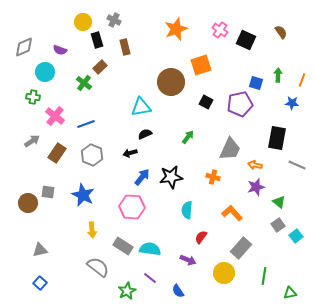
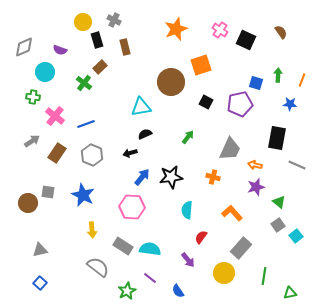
blue star at (292, 103): moved 2 px left, 1 px down
purple arrow at (188, 260): rotated 28 degrees clockwise
